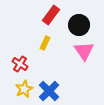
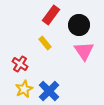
yellow rectangle: rotated 64 degrees counterclockwise
